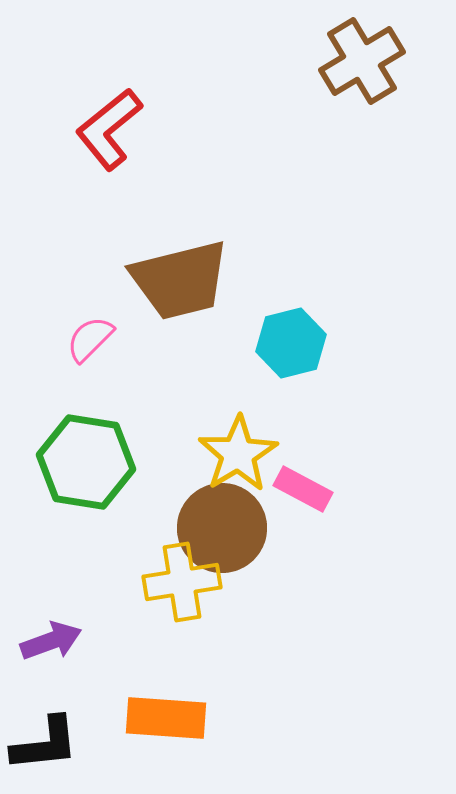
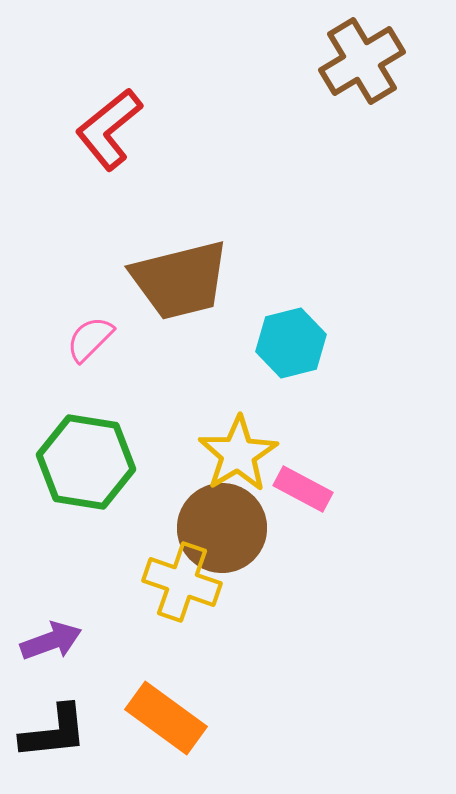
yellow cross: rotated 28 degrees clockwise
orange rectangle: rotated 32 degrees clockwise
black L-shape: moved 9 px right, 12 px up
